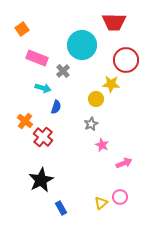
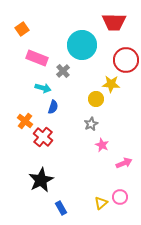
blue semicircle: moved 3 px left
